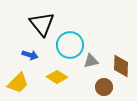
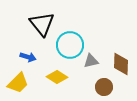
blue arrow: moved 2 px left, 2 px down
brown diamond: moved 2 px up
